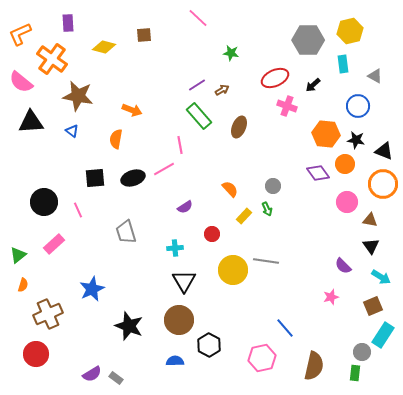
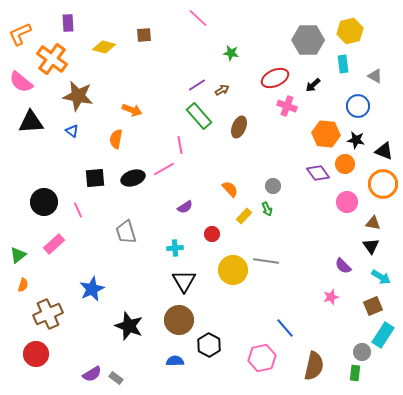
brown triangle at (370, 220): moved 3 px right, 3 px down
